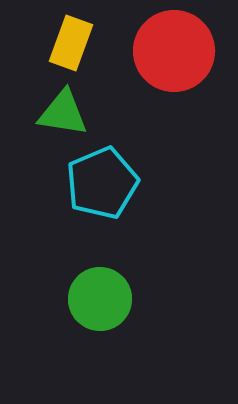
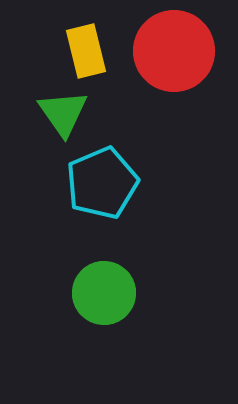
yellow rectangle: moved 15 px right, 8 px down; rotated 34 degrees counterclockwise
green triangle: rotated 46 degrees clockwise
green circle: moved 4 px right, 6 px up
